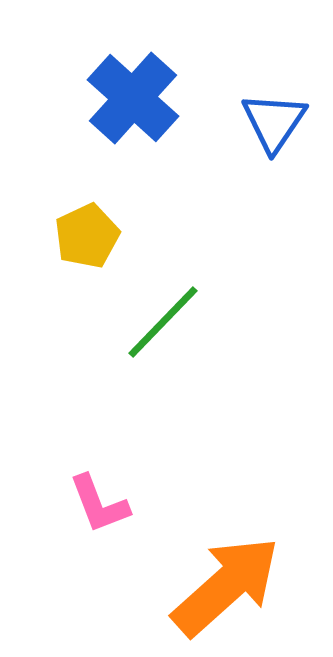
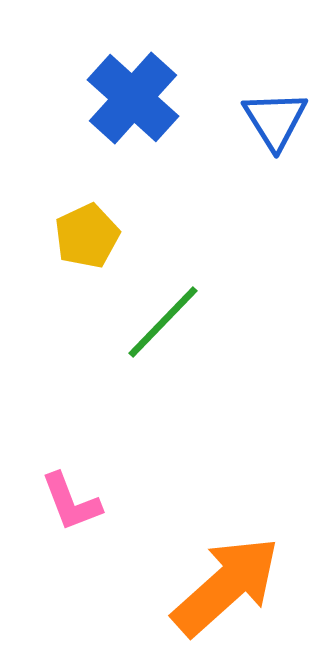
blue triangle: moved 1 px right, 2 px up; rotated 6 degrees counterclockwise
pink L-shape: moved 28 px left, 2 px up
